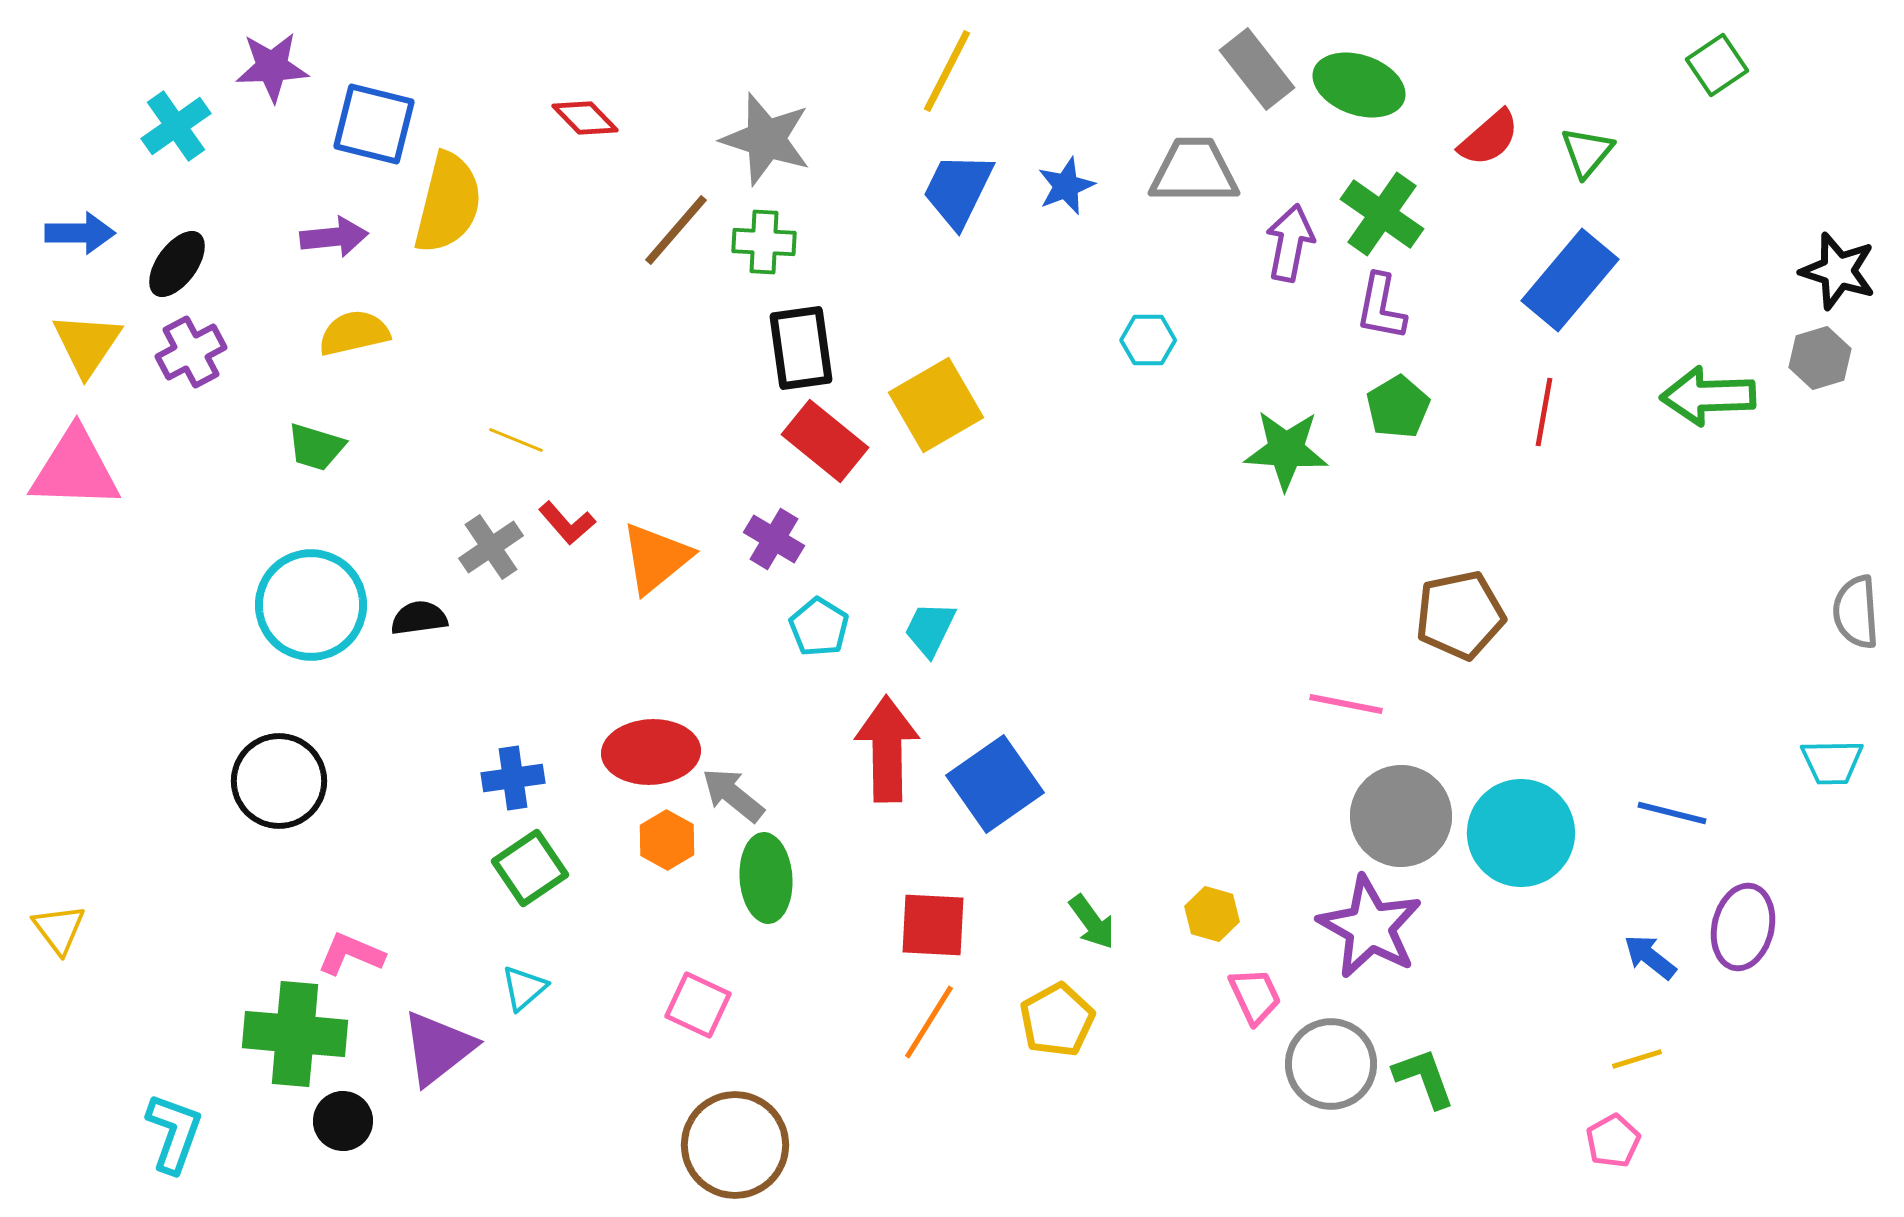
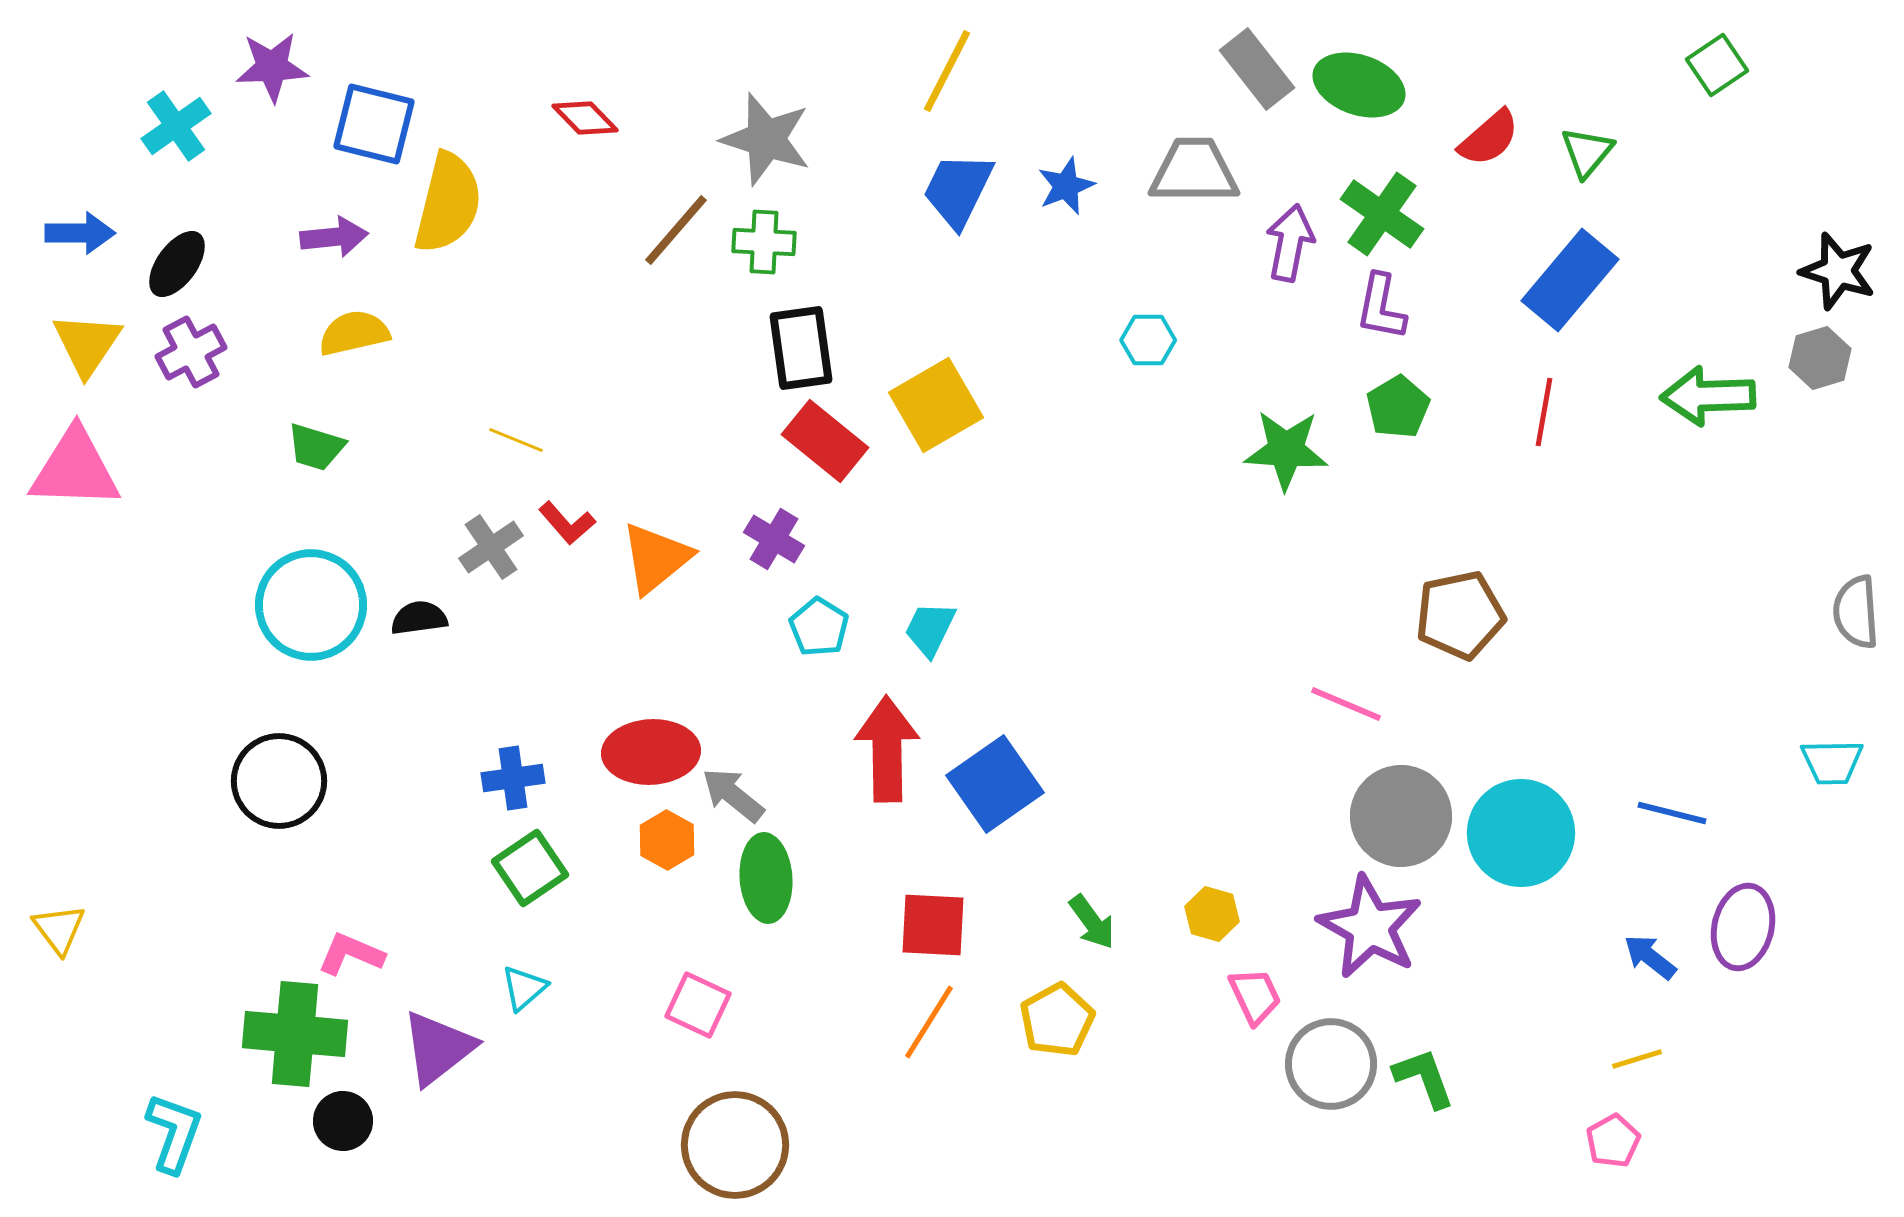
pink line at (1346, 704): rotated 12 degrees clockwise
